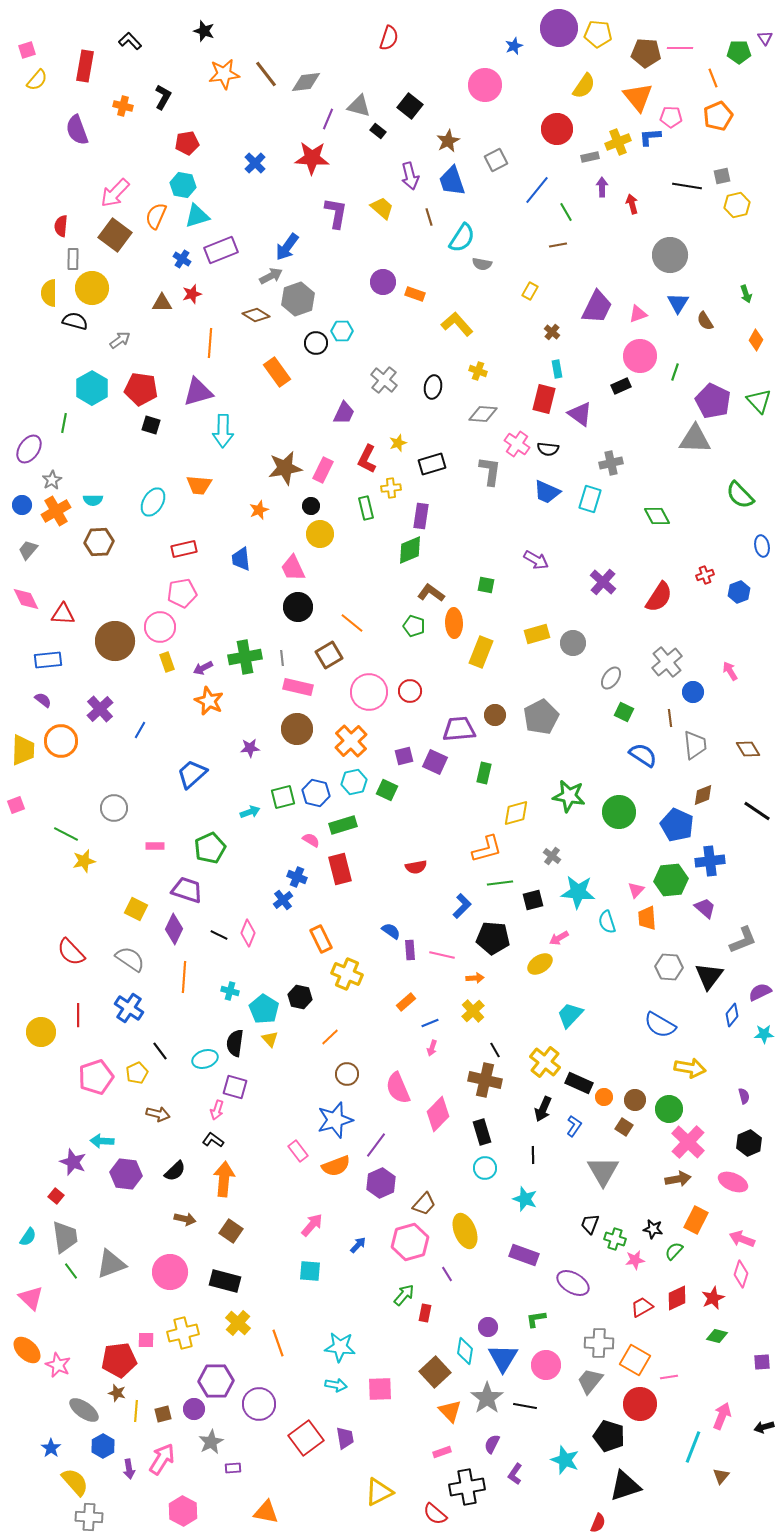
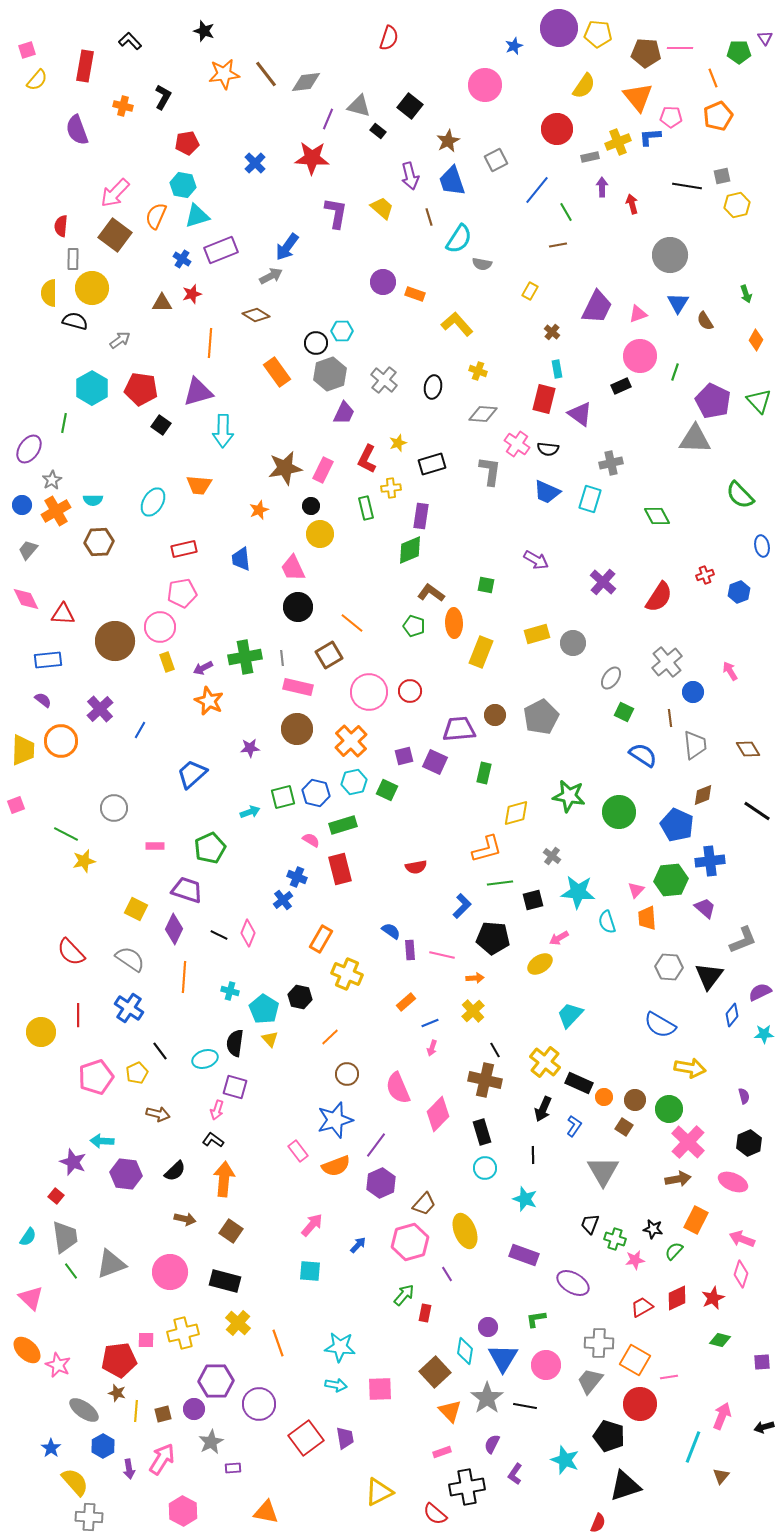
cyan semicircle at (462, 238): moved 3 px left, 1 px down
gray hexagon at (298, 299): moved 32 px right, 75 px down
black square at (151, 425): moved 10 px right; rotated 18 degrees clockwise
orange rectangle at (321, 939): rotated 56 degrees clockwise
green diamond at (717, 1336): moved 3 px right, 4 px down
